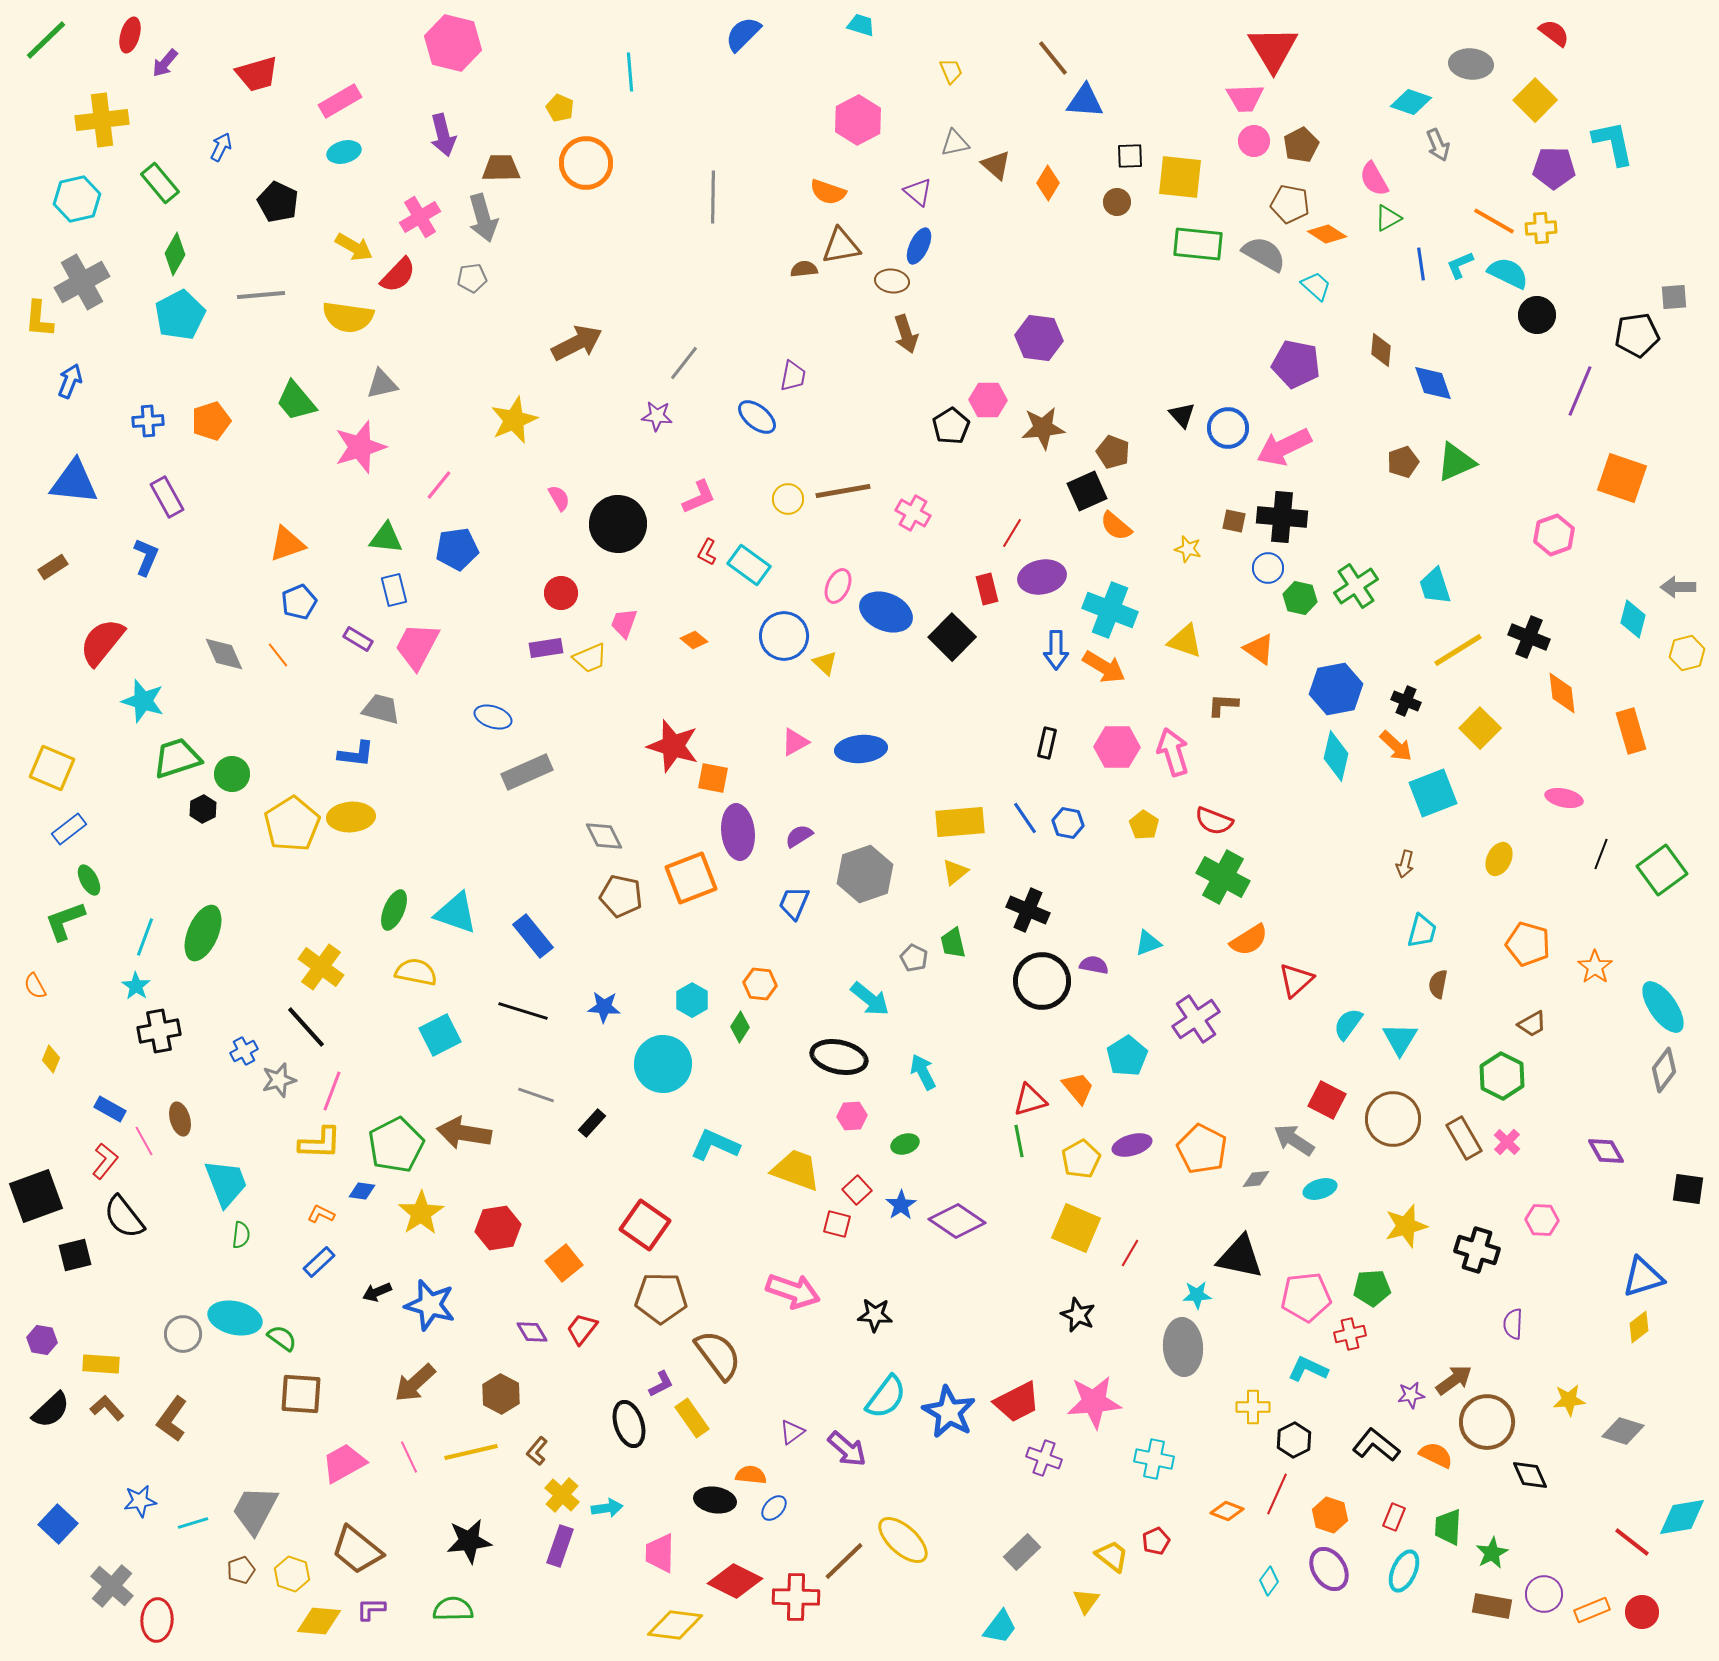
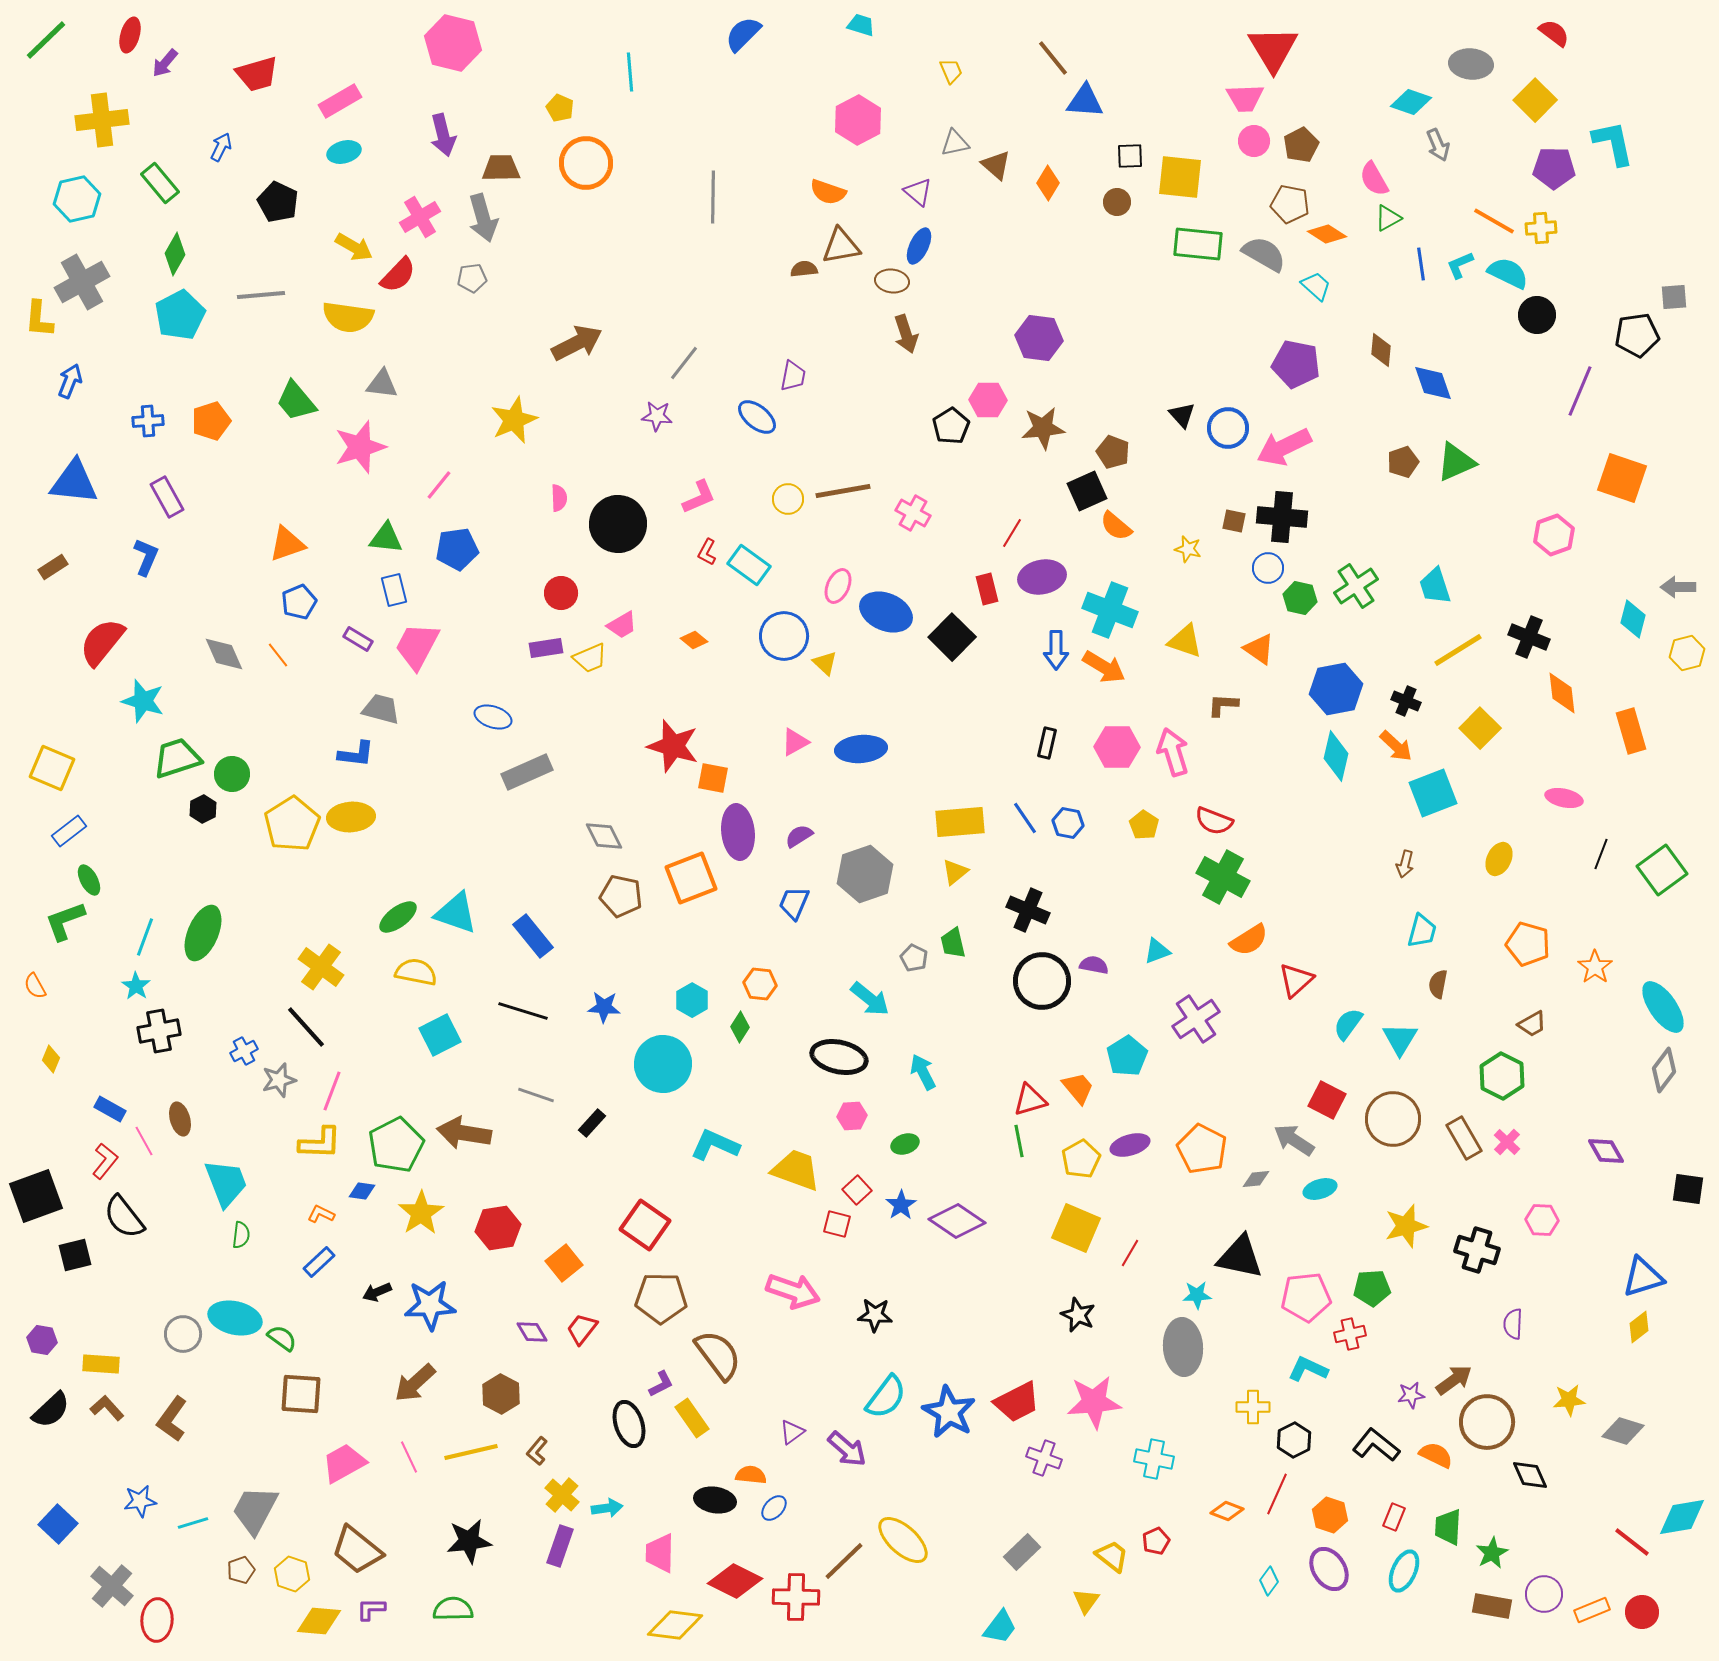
gray triangle at (382, 384): rotated 20 degrees clockwise
pink semicircle at (559, 498): rotated 28 degrees clockwise
pink trapezoid at (624, 623): moved 2 px left, 2 px down; rotated 140 degrees counterclockwise
blue rectangle at (69, 829): moved 2 px down
green ellipse at (394, 910): moved 4 px right, 7 px down; rotated 30 degrees clockwise
cyan triangle at (1148, 943): moved 9 px right, 8 px down
purple ellipse at (1132, 1145): moved 2 px left
blue star at (430, 1305): rotated 18 degrees counterclockwise
